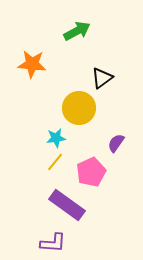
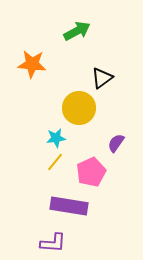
purple rectangle: moved 2 px right, 1 px down; rotated 27 degrees counterclockwise
